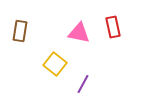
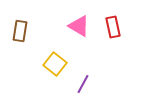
pink triangle: moved 7 px up; rotated 20 degrees clockwise
